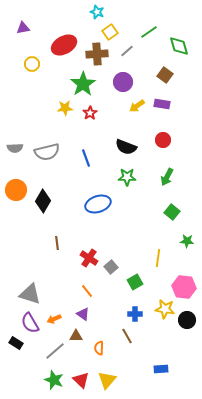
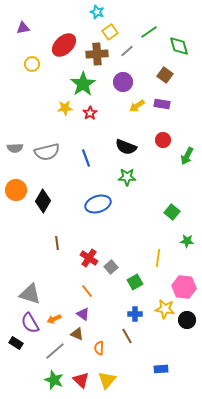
red ellipse at (64, 45): rotated 15 degrees counterclockwise
green arrow at (167, 177): moved 20 px right, 21 px up
brown triangle at (76, 336): moved 1 px right, 2 px up; rotated 24 degrees clockwise
